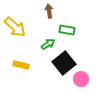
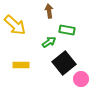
yellow arrow: moved 2 px up
green arrow: moved 1 px right, 2 px up
yellow rectangle: rotated 14 degrees counterclockwise
